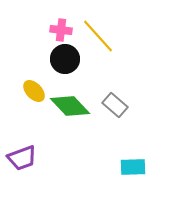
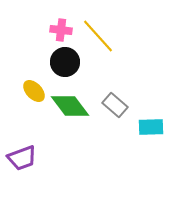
black circle: moved 3 px down
green diamond: rotated 6 degrees clockwise
cyan rectangle: moved 18 px right, 40 px up
